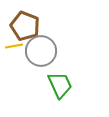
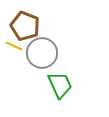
yellow line: rotated 36 degrees clockwise
gray circle: moved 1 px right, 2 px down
